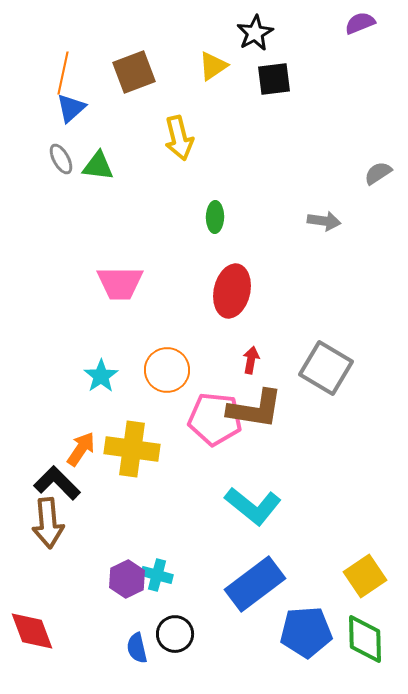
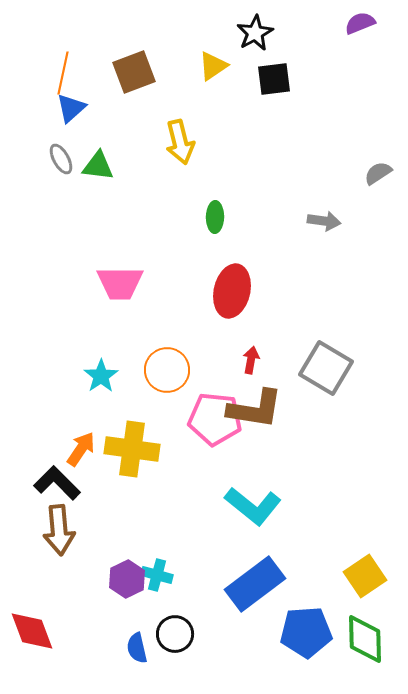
yellow arrow: moved 1 px right, 4 px down
brown arrow: moved 11 px right, 7 px down
